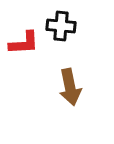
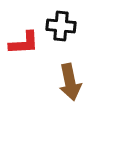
brown arrow: moved 5 px up
